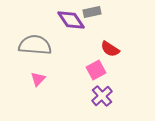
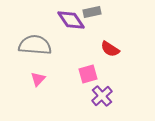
pink square: moved 8 px left, 4 px down; rotated 12 degrees clockwise
